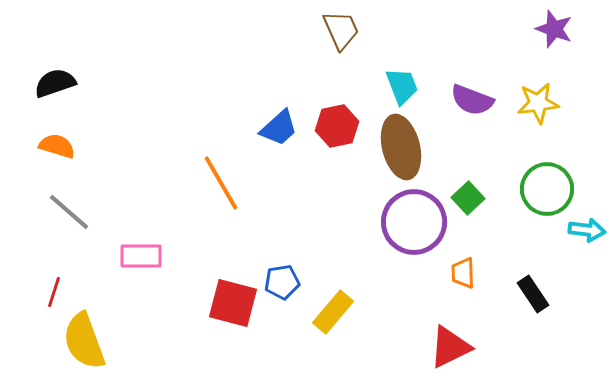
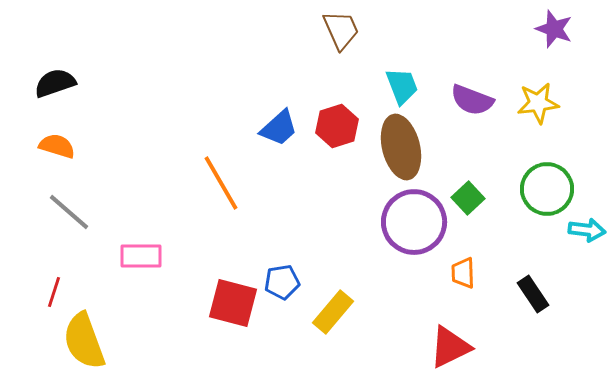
red hexagon: rotated 6 degrees counterclockwise
